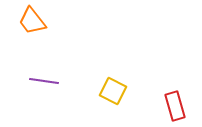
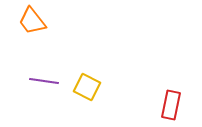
yellow square: moved 26 px left, 4 px up
red rectangle: moved 4 px left, 1 px up; rotated 28 degrees clockwise
